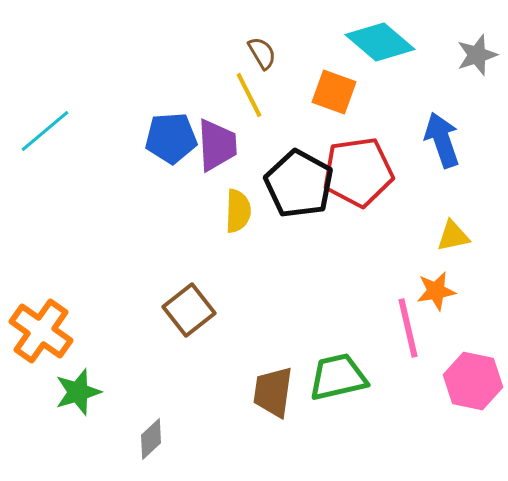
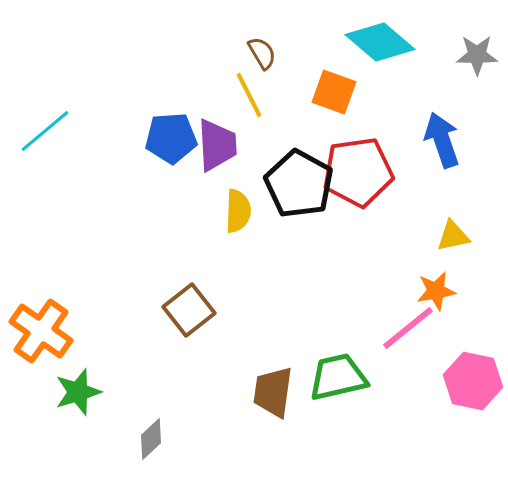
gray star: rotated 18 degrees clockwise
pink line: rotated 64 degrees clockwise
